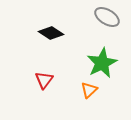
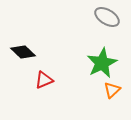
black diamond: moved 28 px left, 19 px down; rotated 10 degrees clockwise
red triangle: rotated 30 degrees clockwise
orange triangle: moved 23 px right
